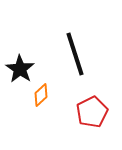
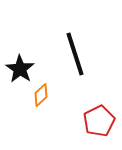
red pentagon: moved 7 px right, 9 px down
